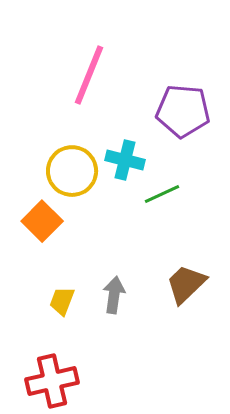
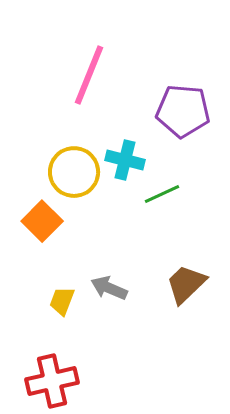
yellow circle: moved 2 px right, 1 px down
gray arrow: moved 5 px left, 7 px up; rotated 75 degrees counterclockwise
